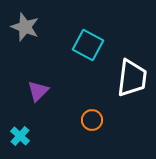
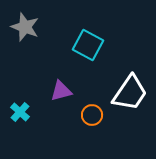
white trapezoid: moved 2 px left, 15 px down; rotated 27 degrees clockwise
purple triangle: moved 23 px right; rotated 30 degrees clockwise
orange circle: moved 5 px up
cyan cross: moved 24 px up
